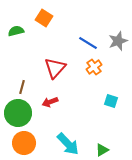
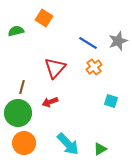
green triangle: moved 2 px left, 1 px up
